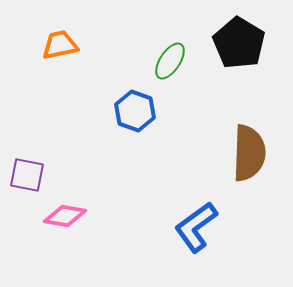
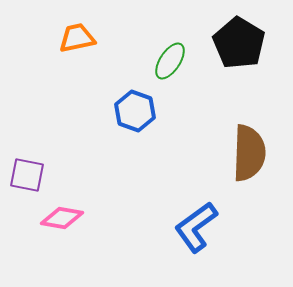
orange trapezoid: moved 17 px right, 7 px up
pink diamond: moved 3 px left, 2 px down
